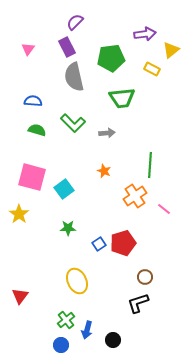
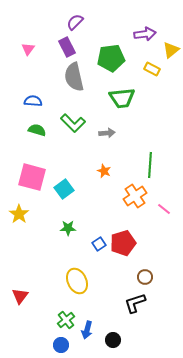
black L-shape: moved 3 px left
